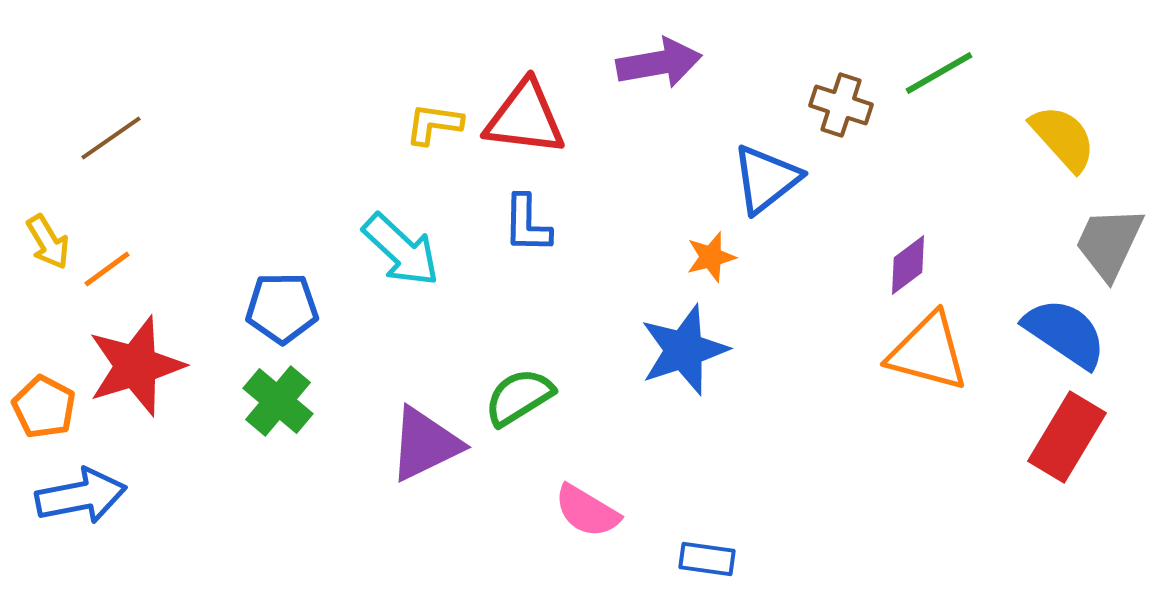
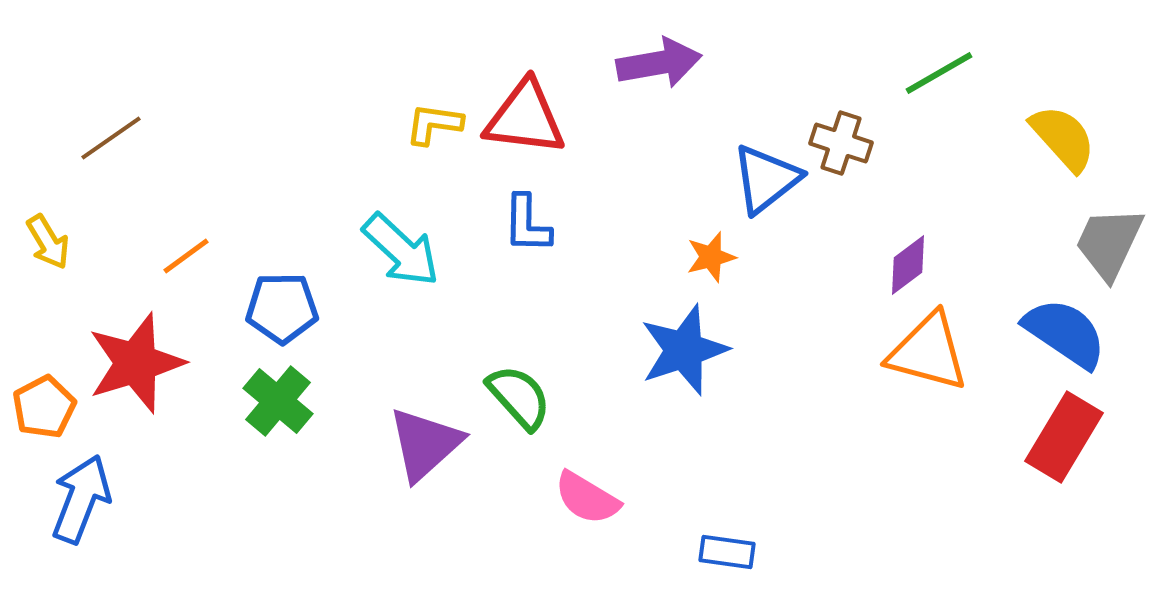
brown cross: moved 38 px down
orange line: moved 79 px right, 13 px up
red star: moved 3 px up
green semicircle: rotated 80 degrees clockwise
orange pentagon: rotated 16 degrees clockwise
red rectangle: moved 3 px left
purple triangle: rotated 16 degrees counterclockwise
blue arrow: moved 3 px down; rotated 58 degrees counterclockwise
pink semicircle: moved 13 px up
blue rectangle: moved 20 px right, 7 px up
